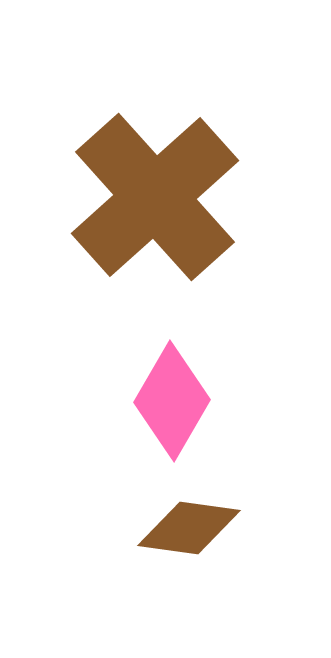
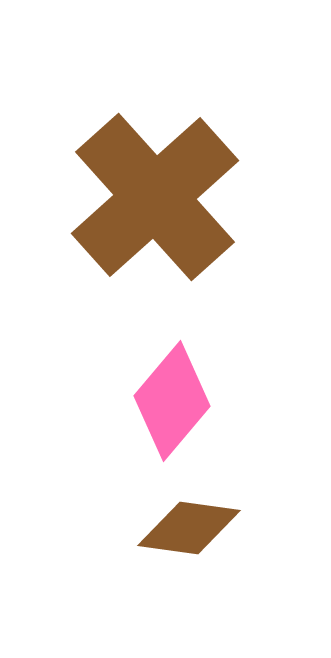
pink diamond: rotated 10 degrees clockwise
